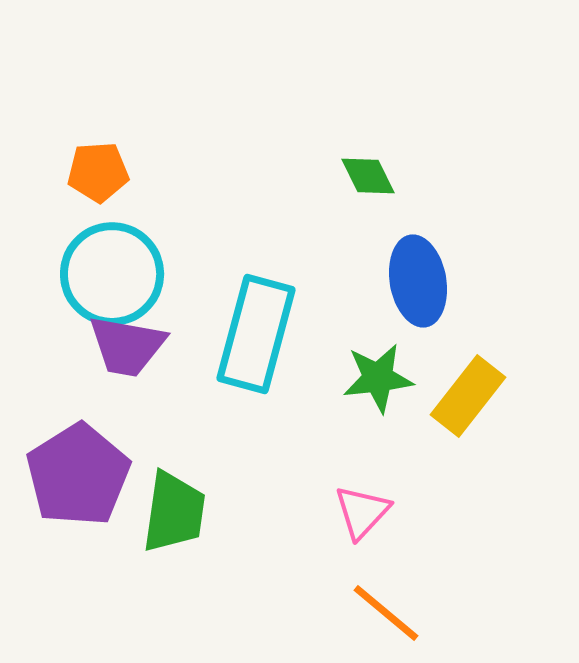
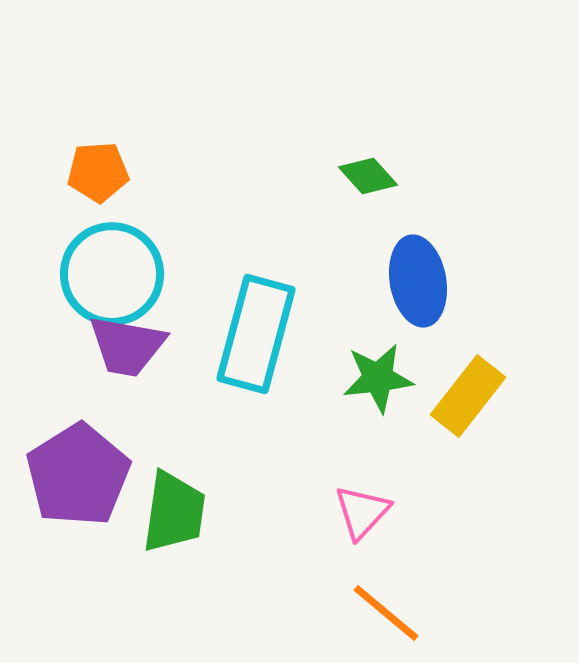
green diamond: rotated 16 degrees counterclockwise
